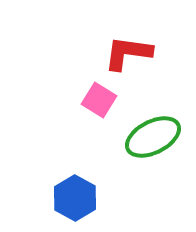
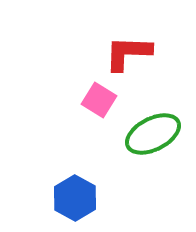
red L-shape: rotated 6 degrees counterclockwise
green ellipse: moved 3 px up
